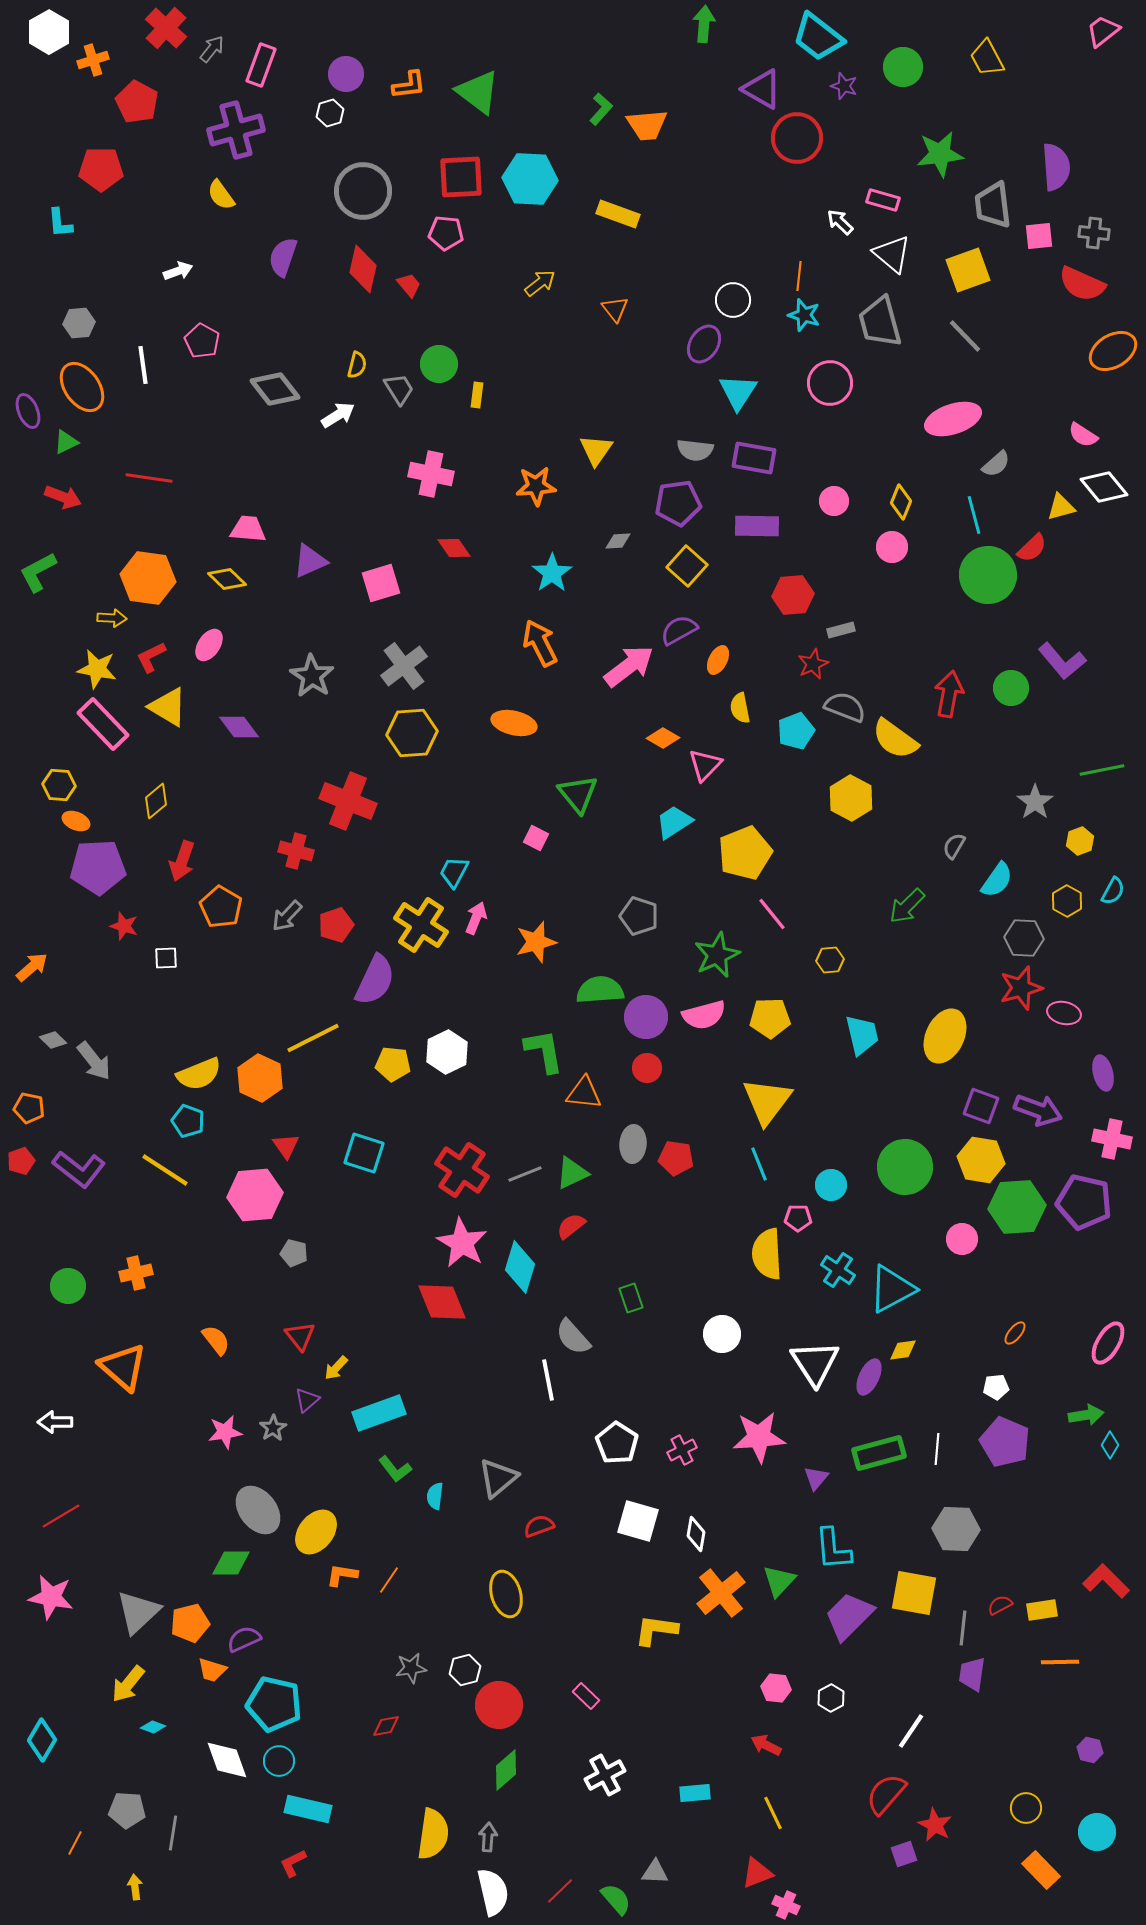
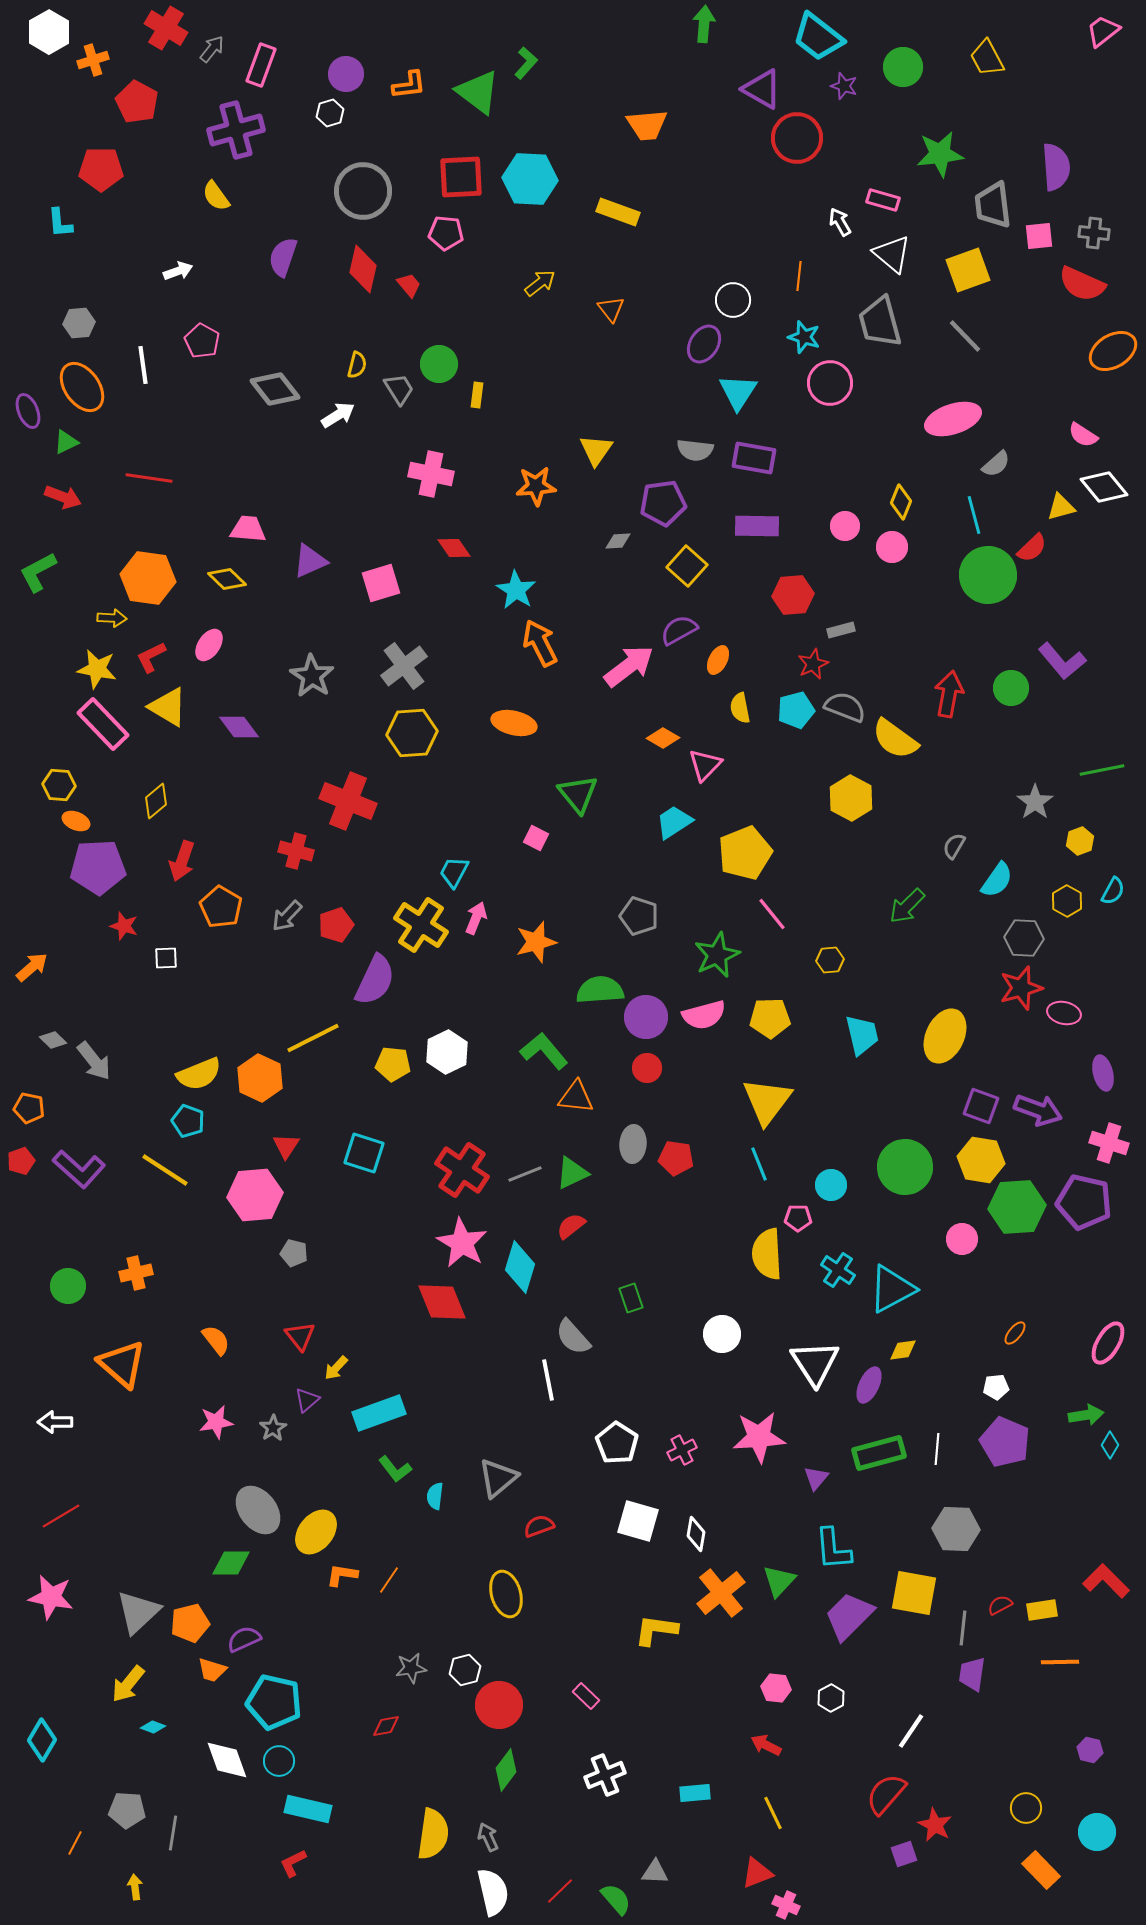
red cross at (166, 28): rotated 12 degrees counterclockwise
green L-shape at (601, 109): moved 75 px left, 46 px up
yellow semicircle at (221, 195): moved 5 px left, 1 px down
yellow rectangle at (618, 214): moved 2 px up
white arrow at (840, 222): rotated 16 degrees clockwise
orange triangle at (615, 309): moved 4 px left
cyan star at (804, 315): moved 22 px down
pink circle at (834, 501): moved 11 px right, 25 px down
purple pentagon at (678, 503): moved 15 px left
cyan star at (552, 573): moved 36 px left, 17 px down; rotated 6 degrees counterclockwise
cyan pentagon at (796, 731): moved 21 px up; rotated 6 degrees clockwise
green L-shape at (544, 1051): rotated 30 degrees counterclockwise
orange triangle at (584, 1093): moved 8 px left, 4 px down
pink cross at (1112, 1139): moved 3 px left, 4 px down; rotated 6 degrees clockwise
red triangle at (286, 1146): rotated 8 degrees clockwise
purple L-shape at (79, 1169): rotated 4 degrees clockwise
orange triangle at (123, 1367): moved 1 px left, 3 px up
purple ellipse at (869, 1377): moved 8 px down
pink star at (225, 1432): moved 9 px left, 10 px up
cyan pentagon at (274, 1704): moved 2 px up
green diamond at (506, 1770): rotated 12 degrees counterclockwise
white cross at (605, 1775): rotated 6 degrees clockwise
gray arrow at (488, 1837): rotated 28 degrees counterclockwise
